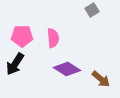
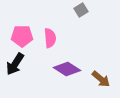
gray square: moved 11 px left
pink semicircle: moved 3 px left
